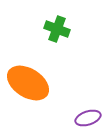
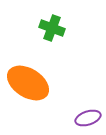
green cross: moved 5 px left, 1 px up
